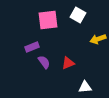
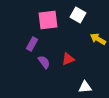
yellow arrow: rotated 49 degrees clockwise
purple rectangle: moved 3 px up; rotated 40 degrees counterclockwise
red triangle: moved 4 px up
